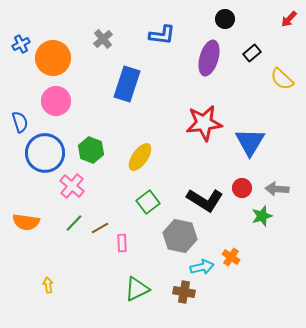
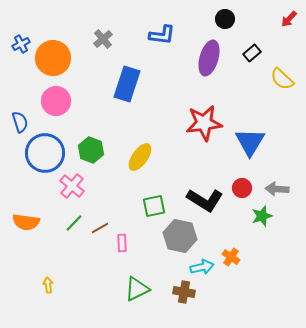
green square: moved 6 px right, 4 px down; rotated 25 degrees clockwise
